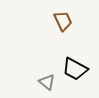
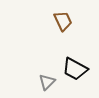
gray triangle: rotated 36 degrees clockwise
